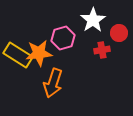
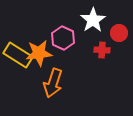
pink hexagon: rotated 20 degrees counterclockwise
red cross: rotated 14 degrees clockwise
